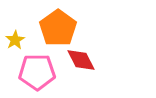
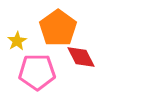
yellow star: moved 2 px right, 1 px down
red diamond: moved 3 px up
